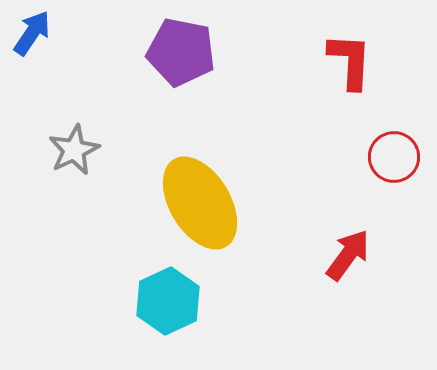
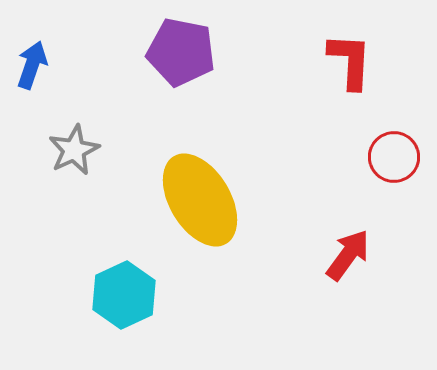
blue arrow: moved 32 px down; rotated 15 degrees counterclockwise
yellow ellipse: moved 3 px up
cyan hexagon: moved 44 px left, 6 px up
